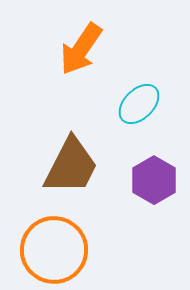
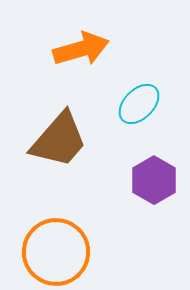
orange arrow: rotated 140 degrees counterclockwise
brown trapezoid: moved 12 px left, 26 px up; rotated 14 degrees clockwise
orange circle: moved 2 px right, 2 px down
